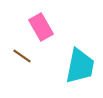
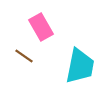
brown line: moved 2 px right
